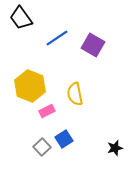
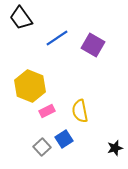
yellow semicircle: moved 5 px right, 17 px down
